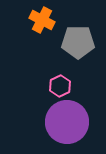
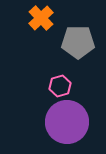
orange cross: moved 1 px left, 2 px up; rotated 20 degrees clockwise
pink hexagon: rotated 10 degrees clockwise
